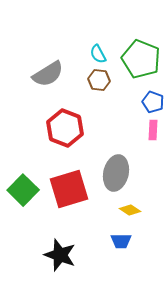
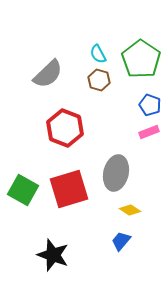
green pentagon: rotated 12 degrees clockwise
gray semicircle: rotated 12 degrees counterclockwise
brown hexagon: rotated 10 degrees clockwise
blue pentagon: moved 3 px left, 3 px down
pink rectangle: moved 4 px left, 2 px down; rotated 66 degrees clockwise
green square: rotated 16 degrees counterclockwise
blue trapezoid: rotated 130 degrees clockwise
black star: moved 7 px left
